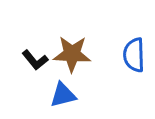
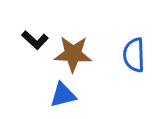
brown star: moved 1 px right
black L-shape: moved 20 px up; rotated 8 degrees counterclockwise
